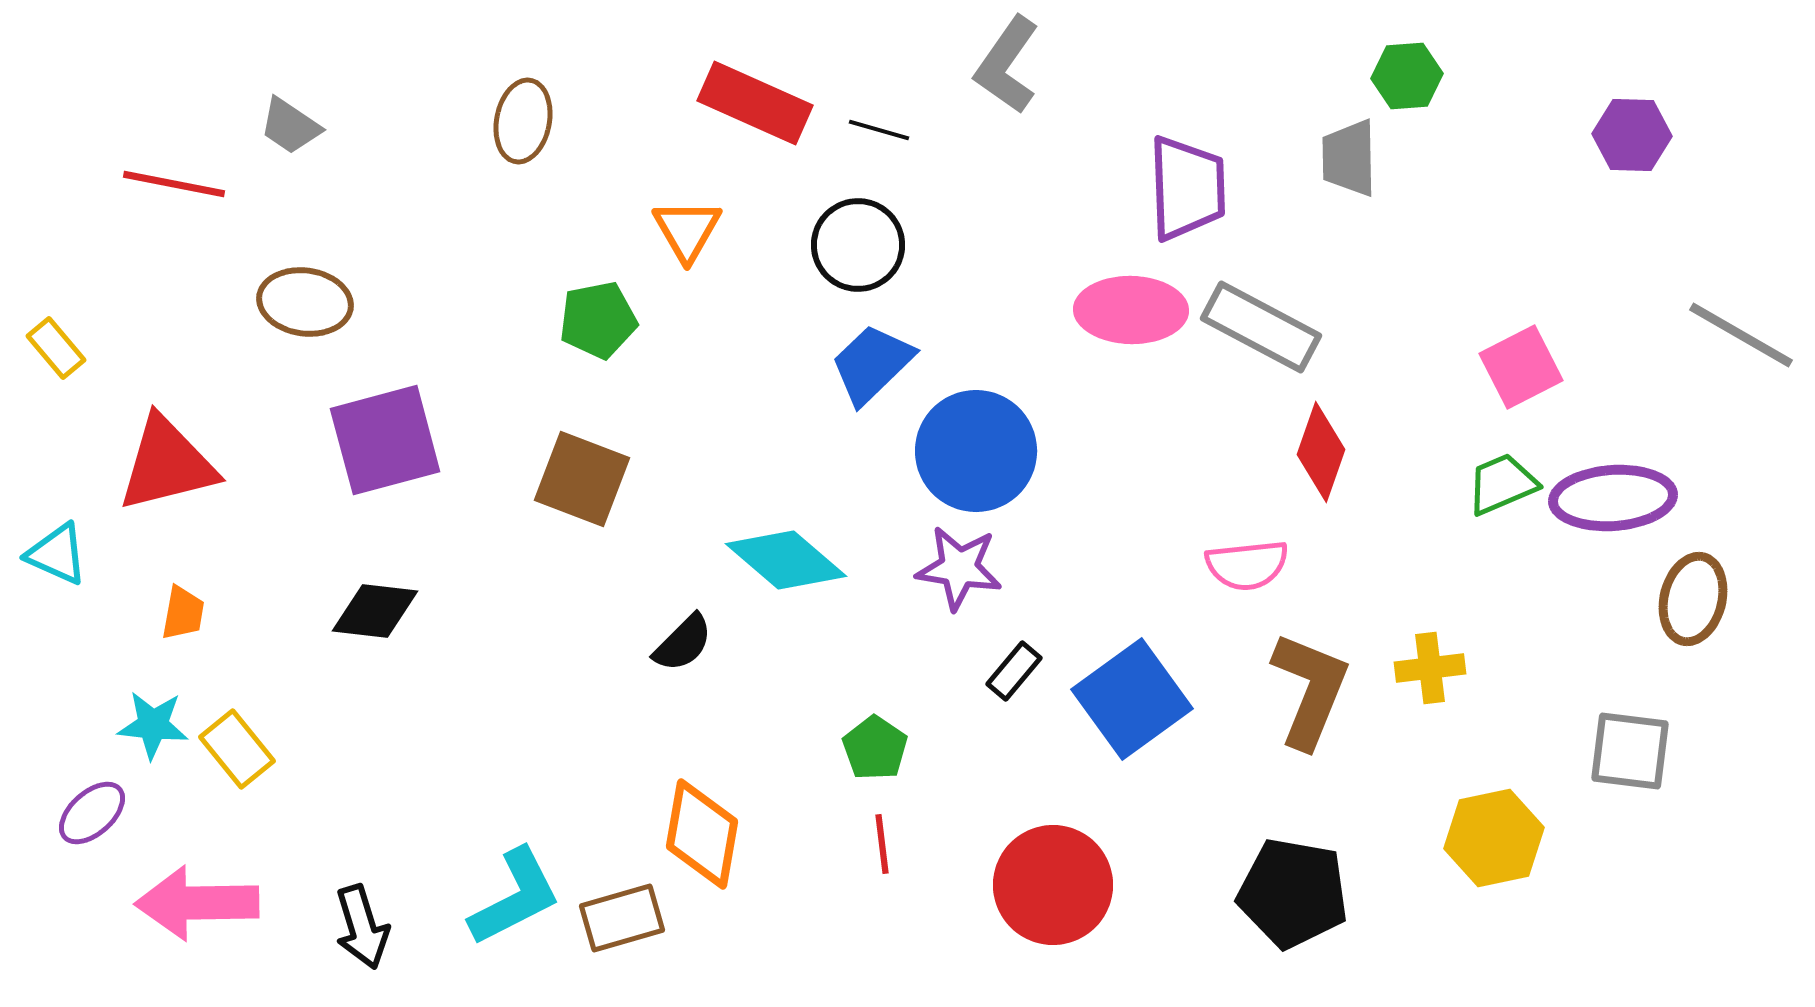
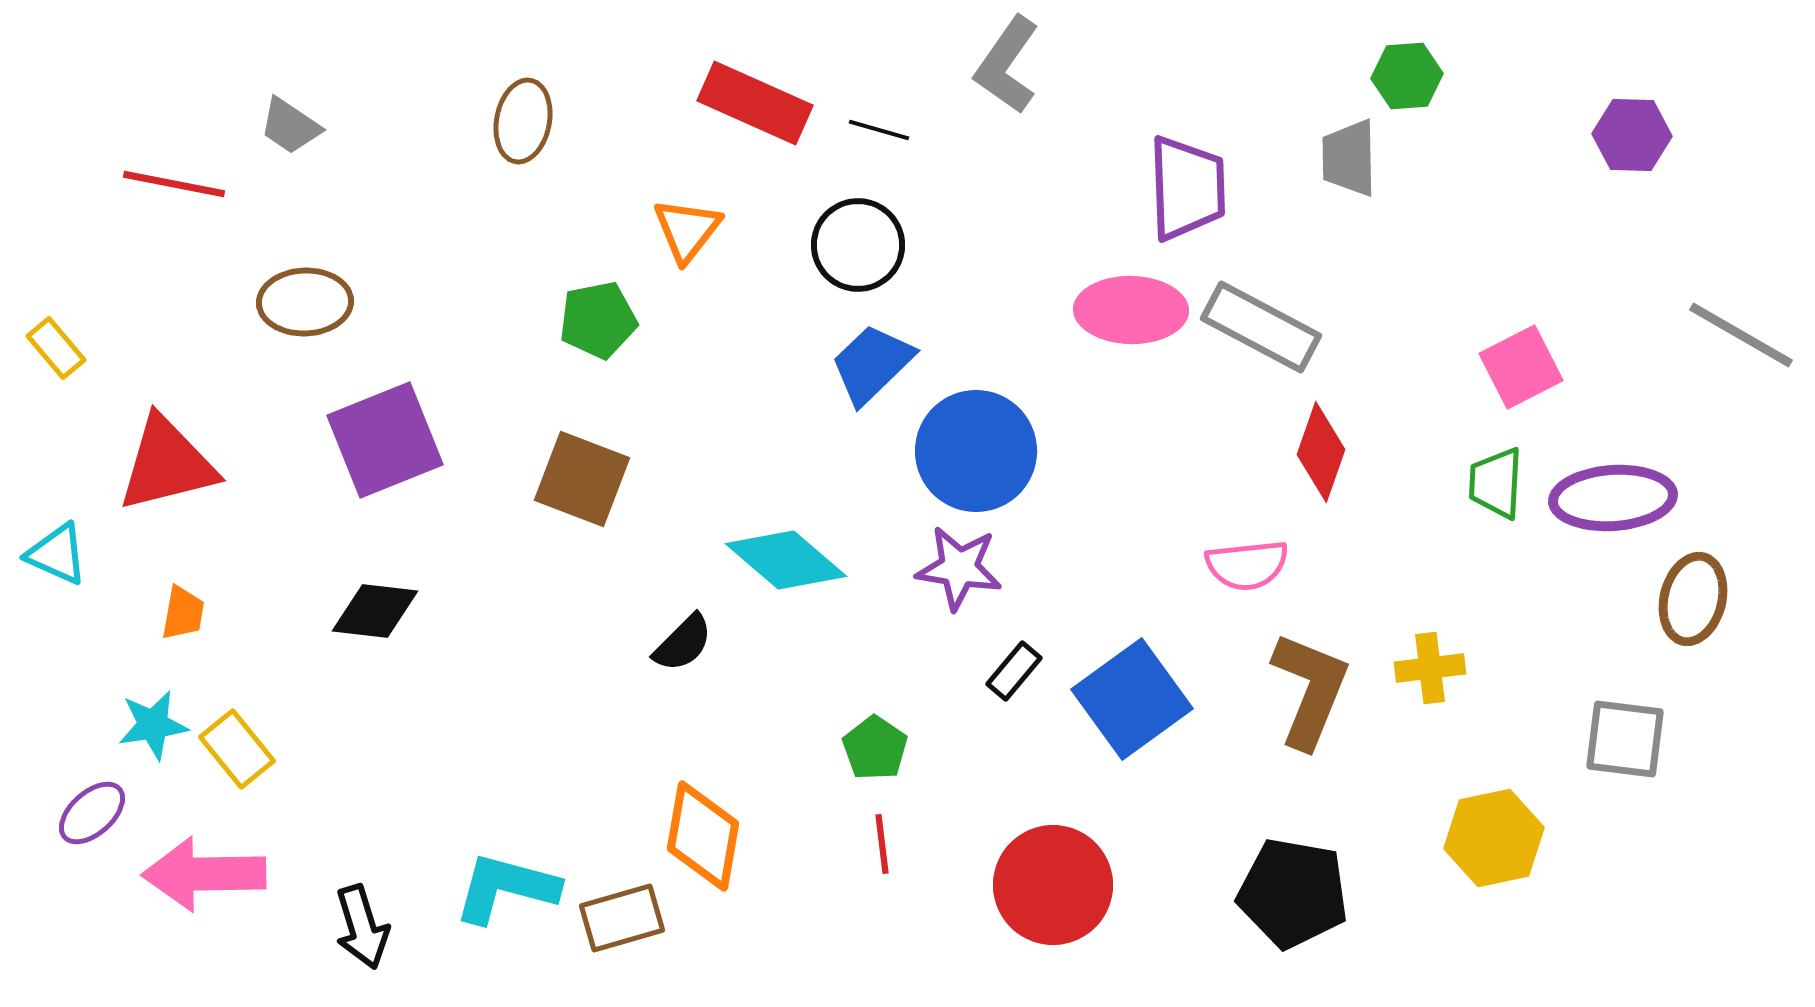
orange triangle at (687, 230): rotated 8 degrees clockwise
brown ellipse at (305, 302): rotated 10 degrees counterclockwise
purple square at (385, 440): rotated 7 degrees counterclockwise
green trapezoid at (1502, 484): moved 6 px left, 1 px up; rotated 64 degrees counterclockwise
cyan star at (153, 725): rotated 14 degrees counterclockwise
gray square at (1630, 751): moved 5 px left, 12 px up
orange diamond at (702, 834): moved 1 px right, 2 px down
cyan L-shape at (515, 897): moved 9 px left, 9 px up; rotated 138 degrees counterclockwise
pink arrow at (197, 903): moved 7 px right, 29 px up
